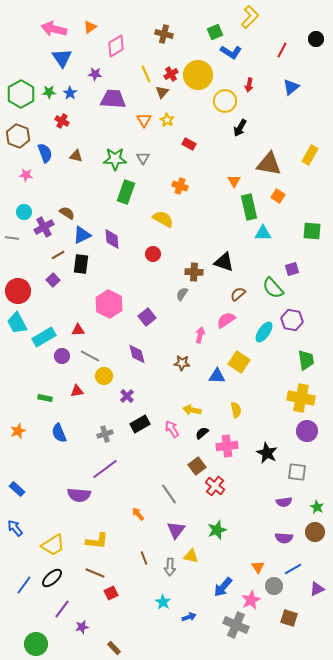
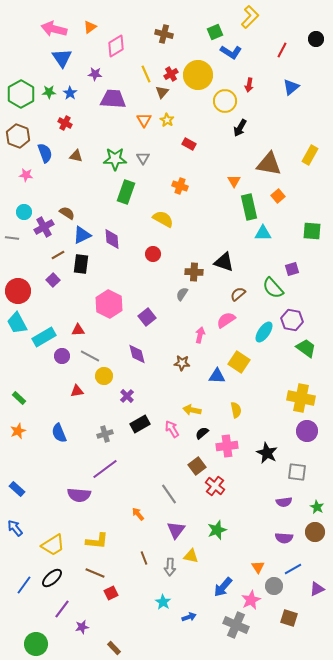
red cross at (62, 121): moved 3 px right, 2 px down
orange square at (278, 196): rotated 16 degrees clockwise
green trapezoid at (306, 360): moved 12 px up; rotated 45 degrees counterclockwise
green rectangle at (45, 398): moved 26 px left; rotated 32 degrees clockwise
